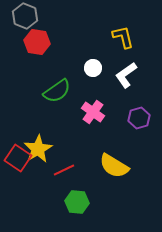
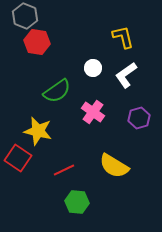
yellow star: moved 18 px up; rotated 28 degrees counterclockwise
